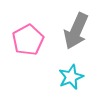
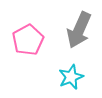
gray arrow: moved 3 px right, 1 px up
